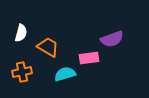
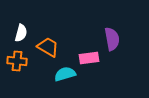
purple semicircle: rotated 80 degrees counterclockwise
orange cross: moved 5 px left, 11 px up; rotated 18 degrees clockwise
